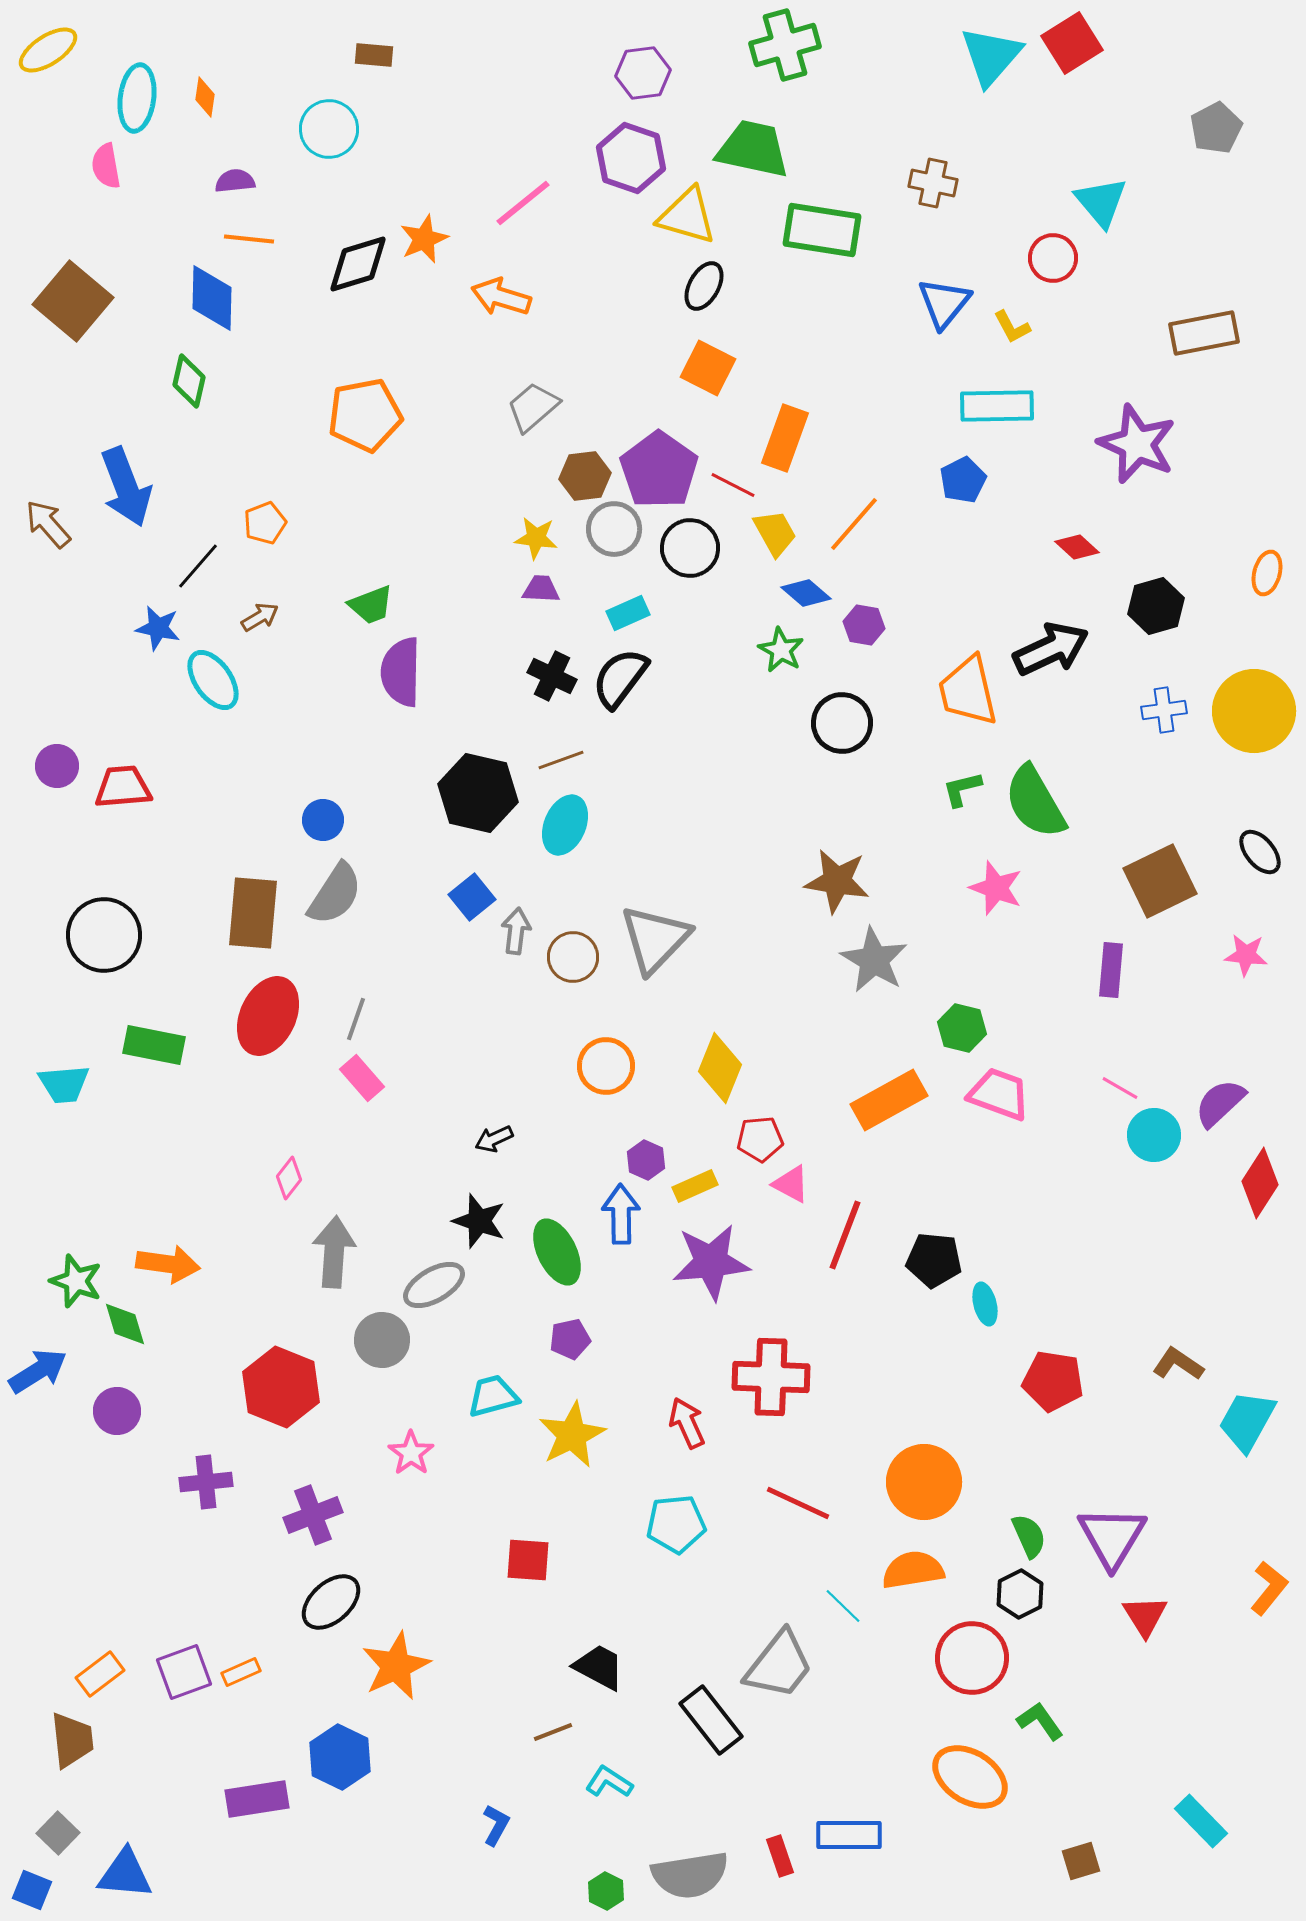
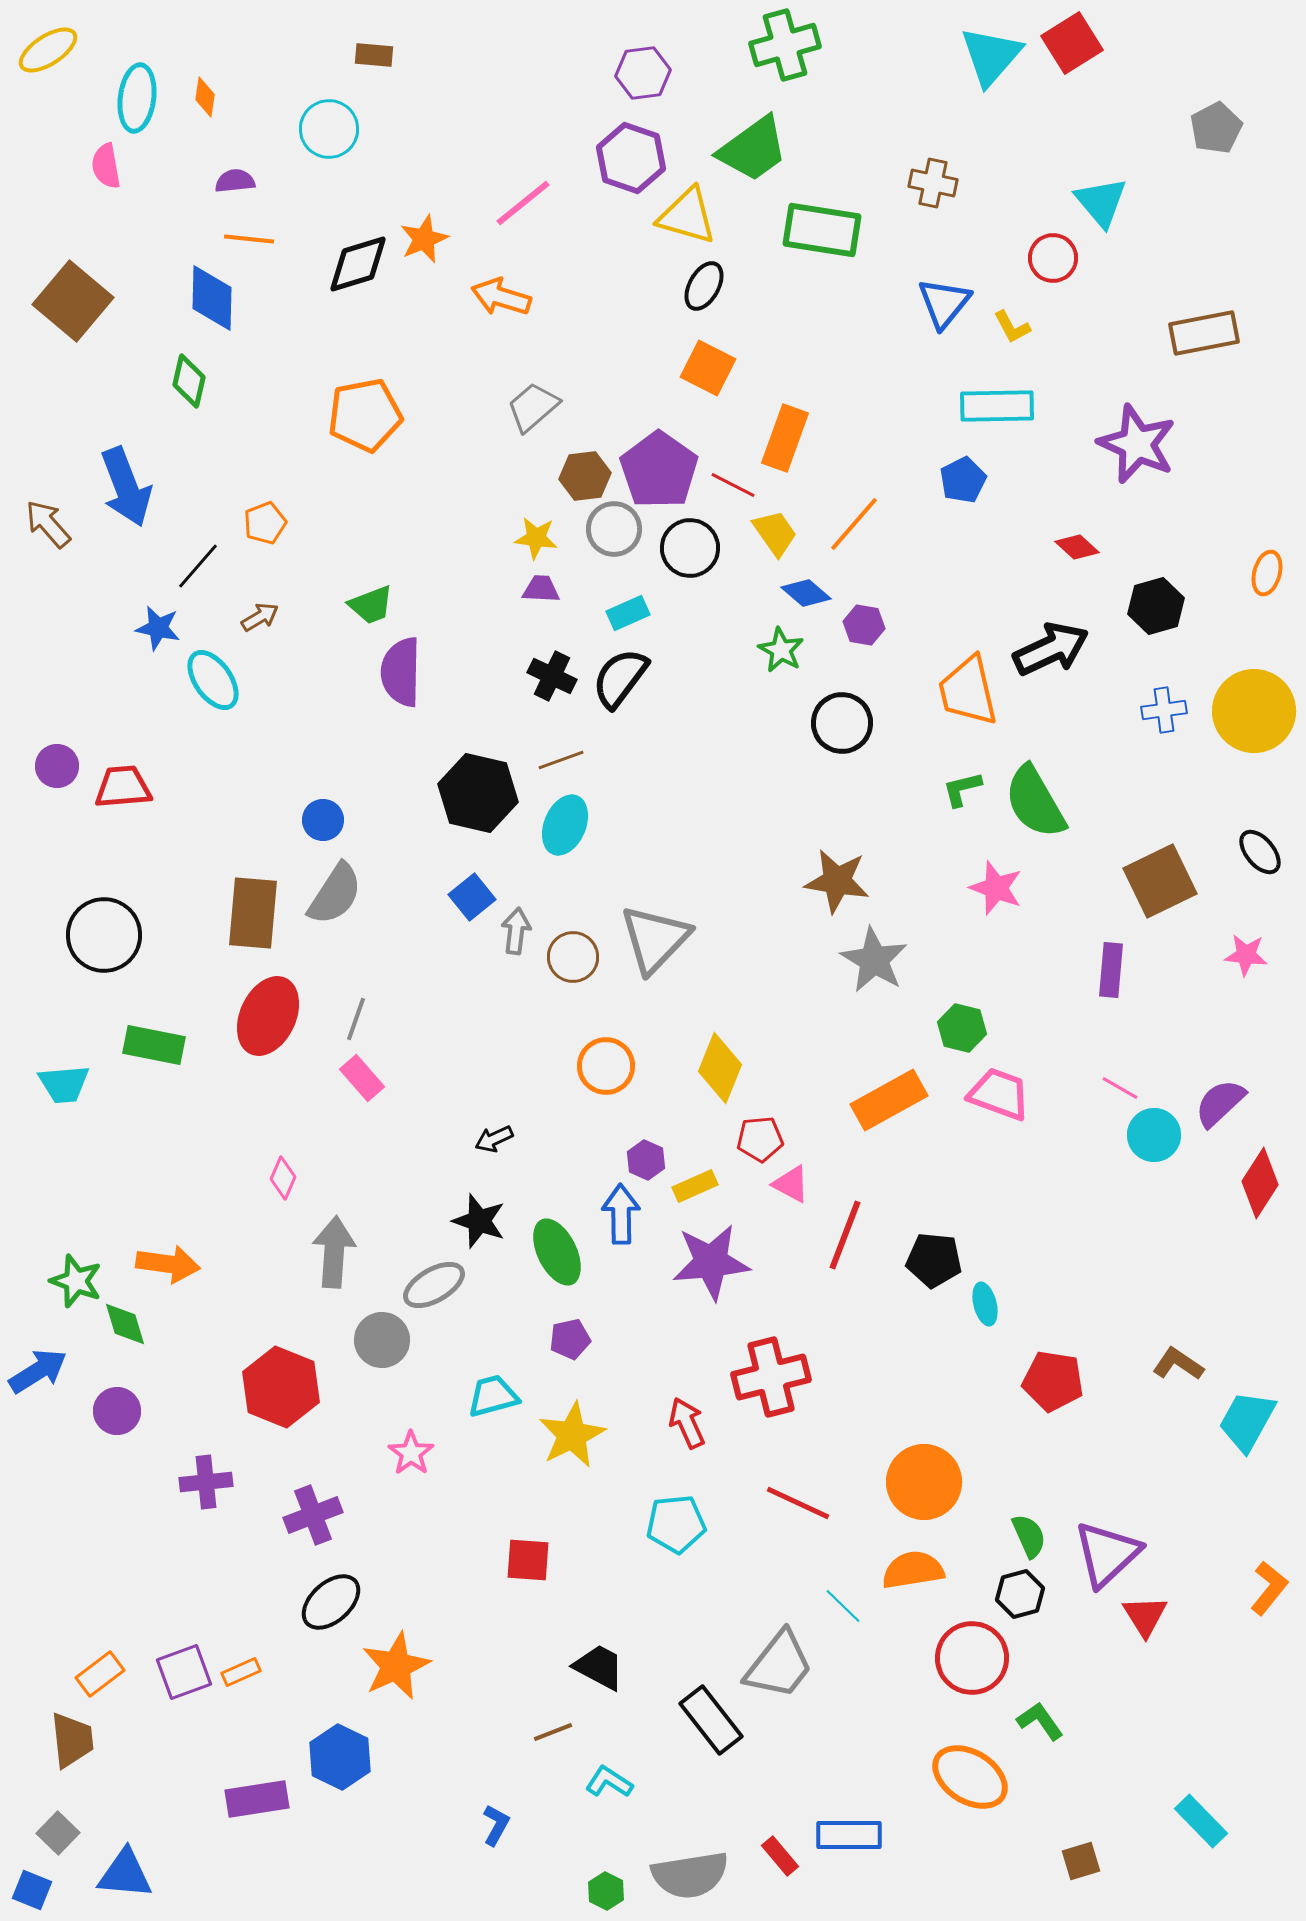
green trapezoid at (753, 149): rotated 132 degrees clockwise
yellow trapezoid at (775, 533): rotated 6 degrees counterclockwise
pink diamond at (289, 1178): moved 6 px left; rotated 15 degrees counterclockwise
red cross at (771, 1377): rotated 16 degrees counterclockwise
purple triangle at (1112, 1537): moved 5 px left, 17 px down; rotated 16 degrees clockwise
black hexagon at (1020, 1594): rotated 12 degrees clockwise
red rectangle at (780, 1856): rotated 21 degrees counterclockwise
